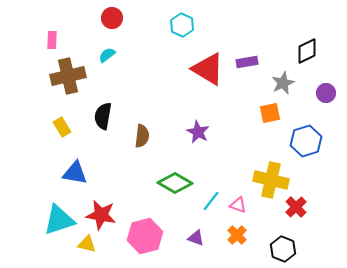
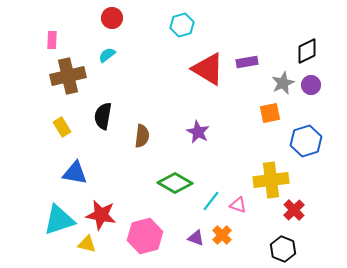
cyan hexagon: rotated 20 degrees clockwise
purple circle: moved 15 px left, 8 px up
yellow cross: rotated 20 degrees counterclockwise
red cross: moved 2 px left, 3 px down
orange cross: moved 15 px left
